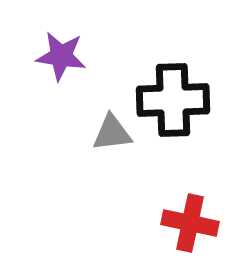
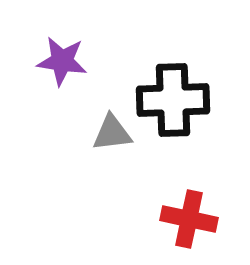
purple star: moved 1 px right, 5 px down
red cross: moved 1 px left, 4 px up
